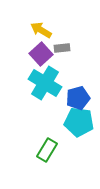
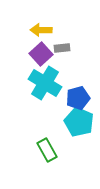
yellow arrow: rotated 30 degrees counterclockwise
cyan pentagon: rotated 16 degrees clockwise
green rectangle: rotated 60 degrees counterclockwise
